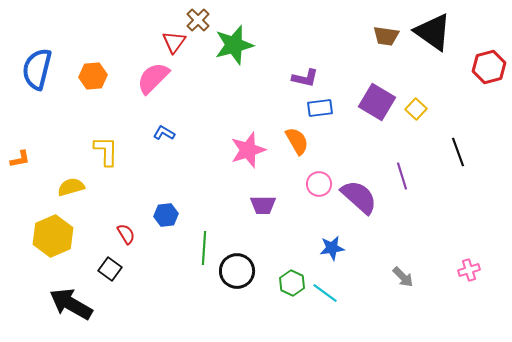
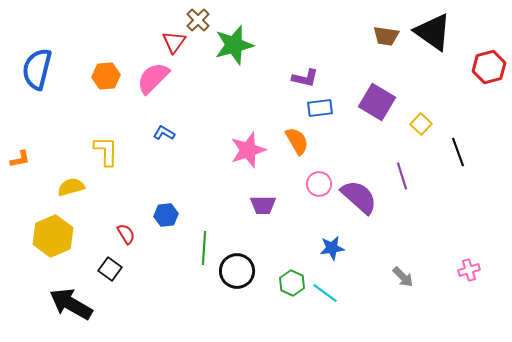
orange hexagon: moved 13 px right
yellow square: moved 5 px right, 15 px down
